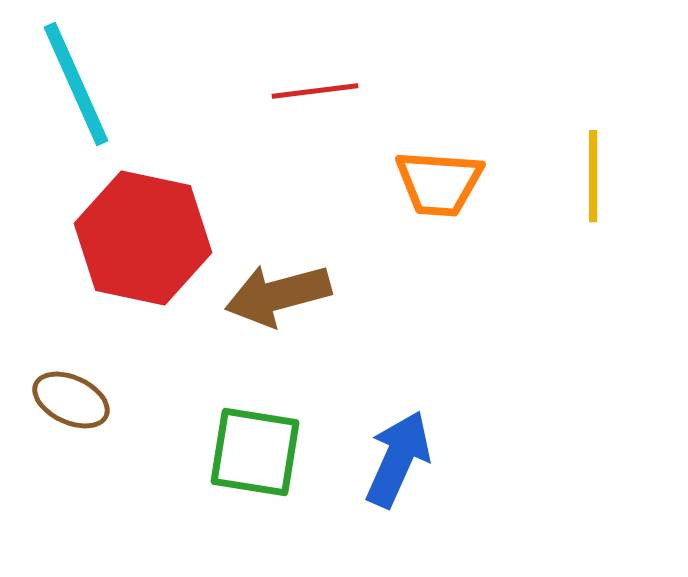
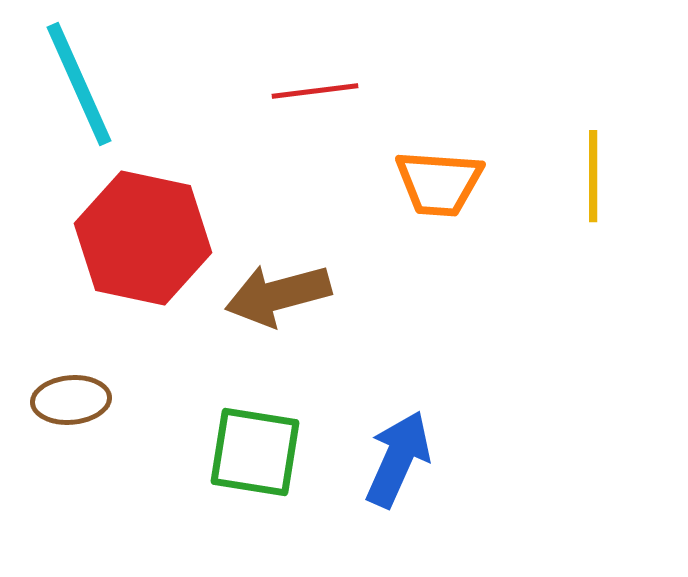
cyan line: moved 3 px right
brown ellipse: rotated 30 degrees counterclockwise
